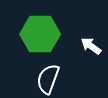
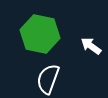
green hexagon: rotated 12 degrees clockwise
